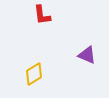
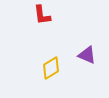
yellow diamond: moved 17 px right, 6 px up
